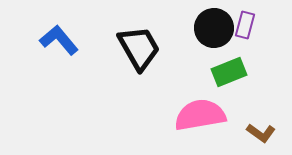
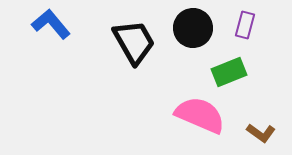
black circle: moved 21 px left
blue L-shape: moved 8 px left, 16 px up
black trapezoid: moved 5 px left, 6 px up
pink semicircle: rotated 33 degrees clockwise
